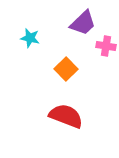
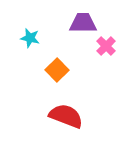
purple trapezoid: rotated 136 degrees counterclockwise
pink cross: rotated 36 degrees clockwise
orange square: moved 9 px left, 1 px down
